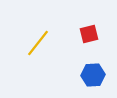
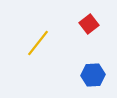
red square: moved 10 px up; rotated 24 degrees counterclockwise
